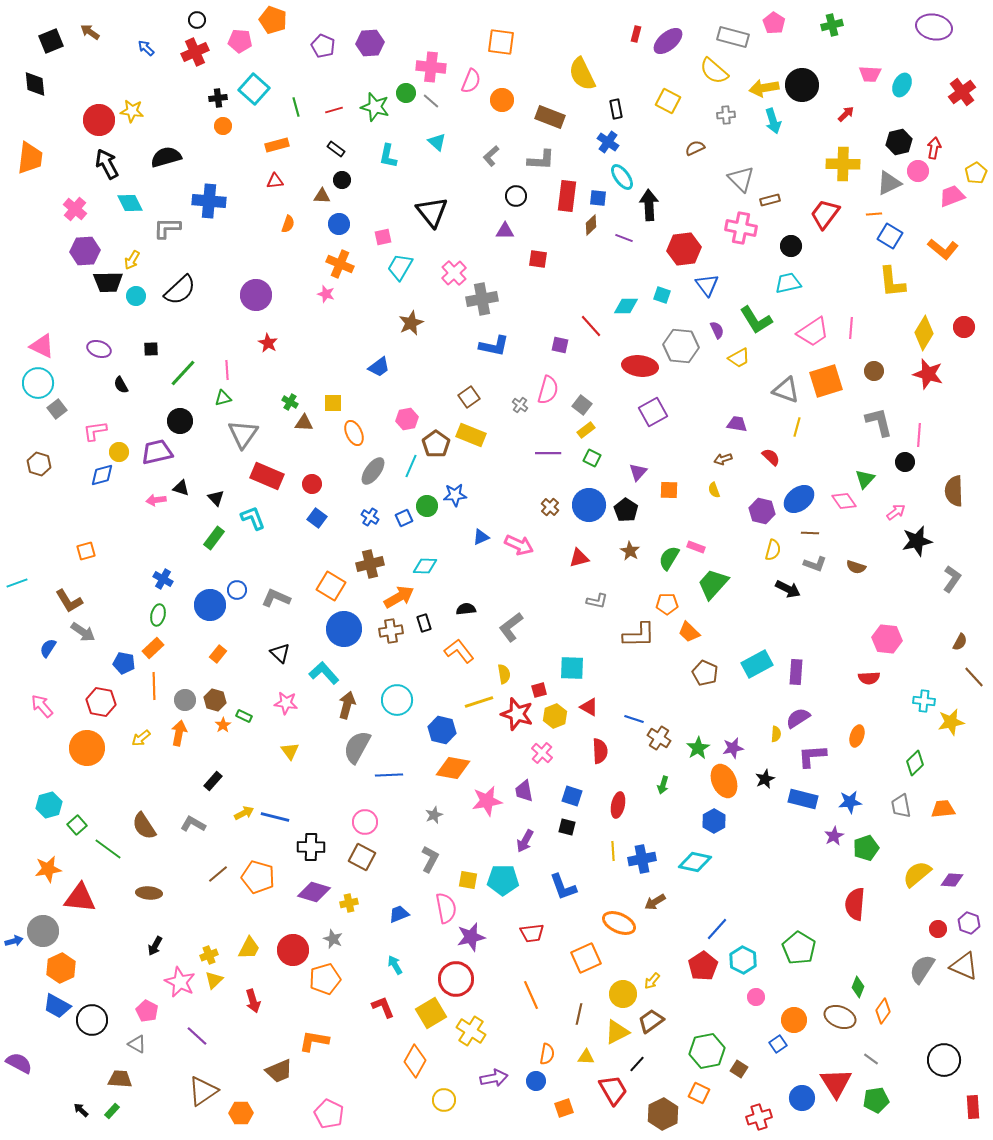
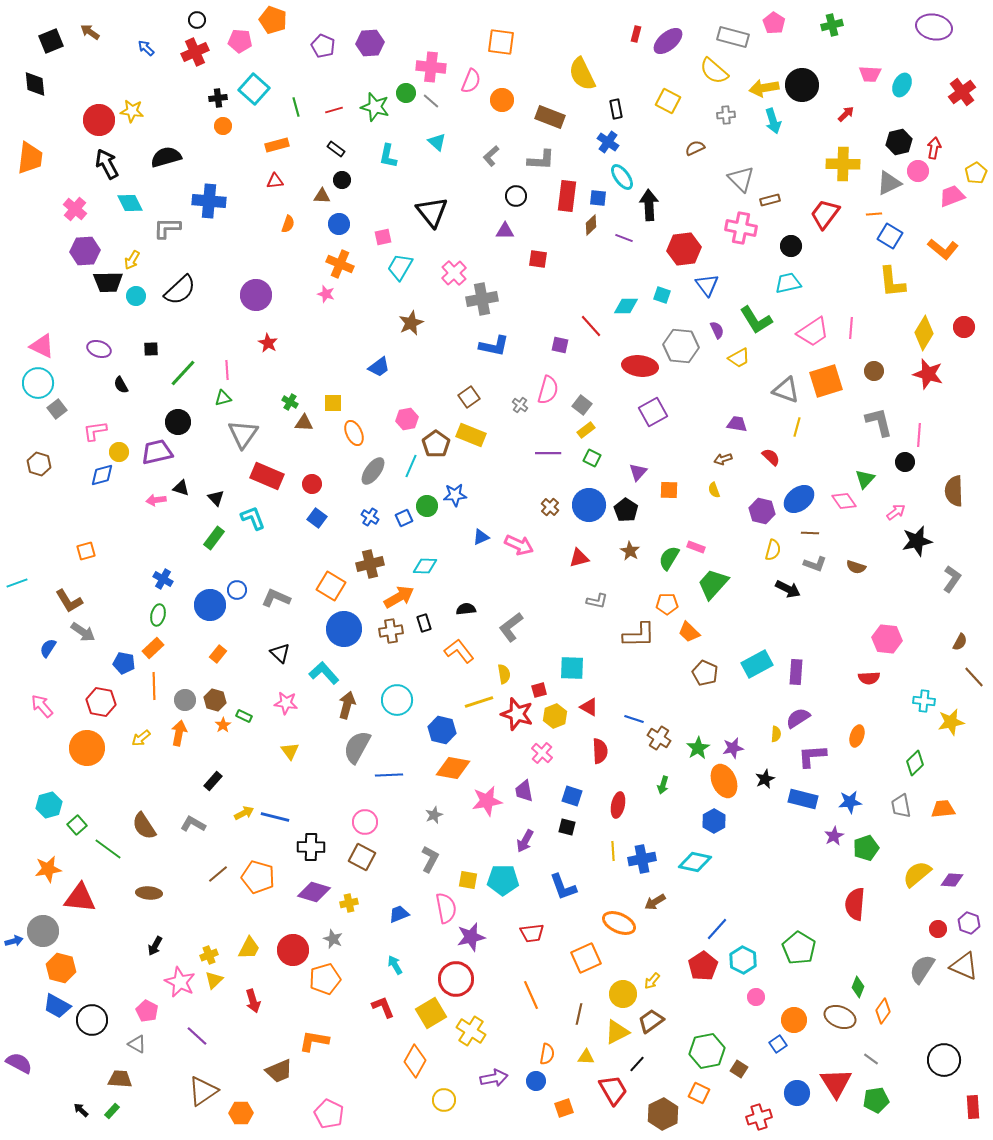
black circle at (180, 421): moved 2 px left, 1 px down
orange hexagon at (61, 968): rotated 20 degrees counterclockwise
blue circle at (802, 1098): moved 5 px left, 5 px up
